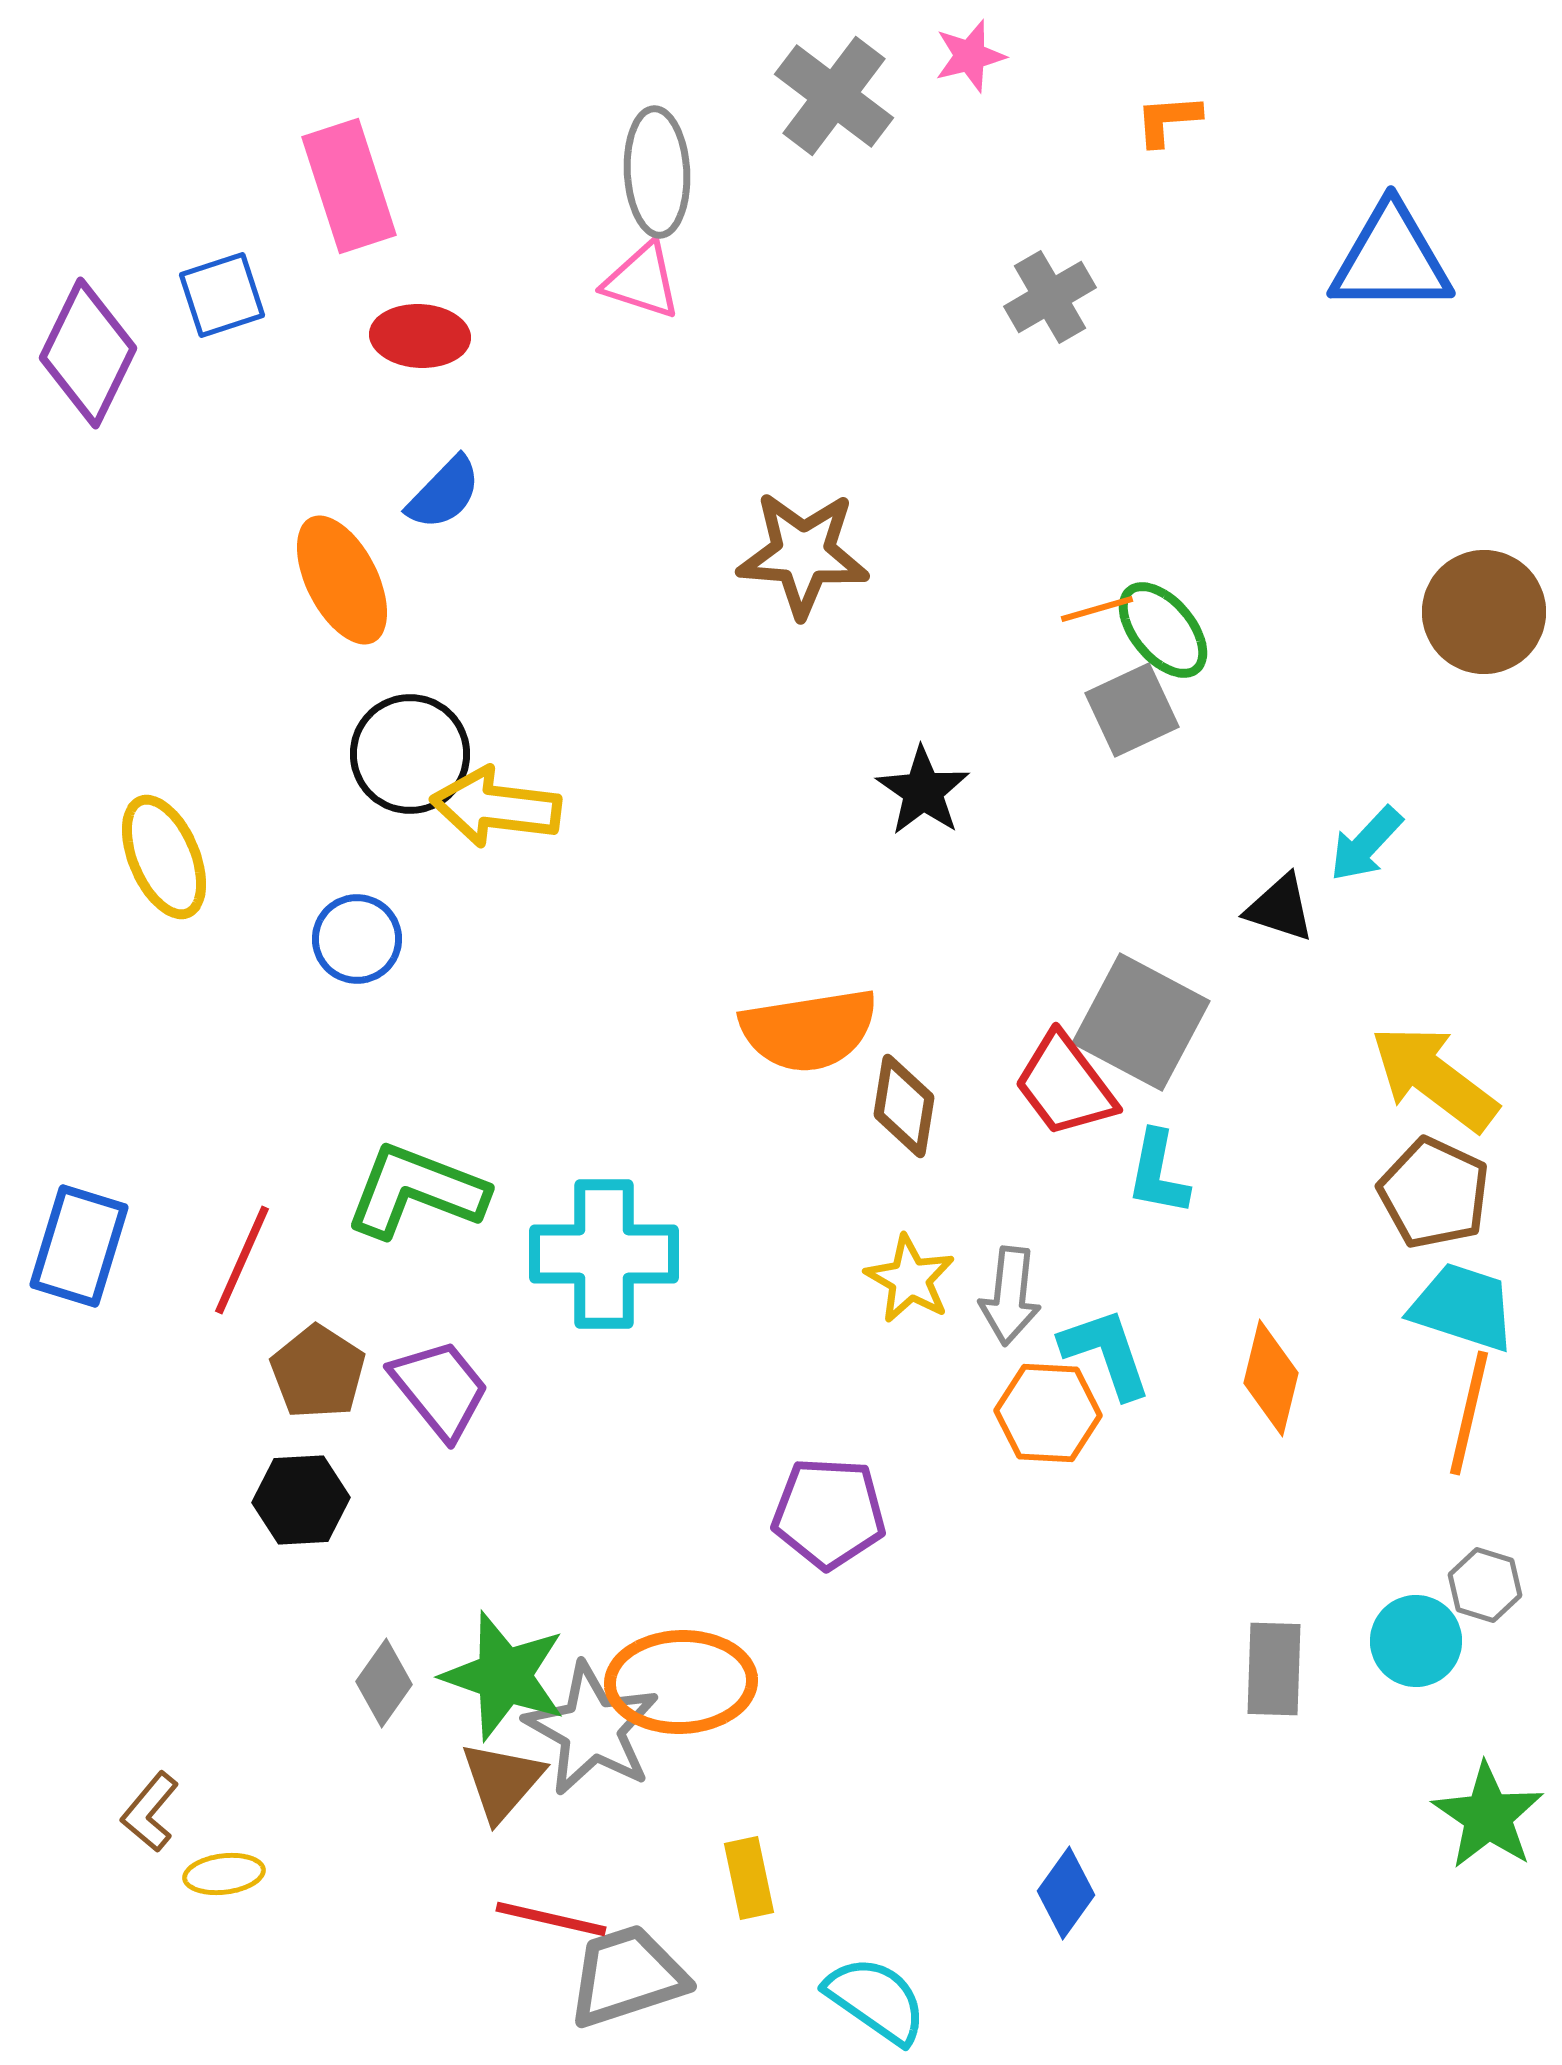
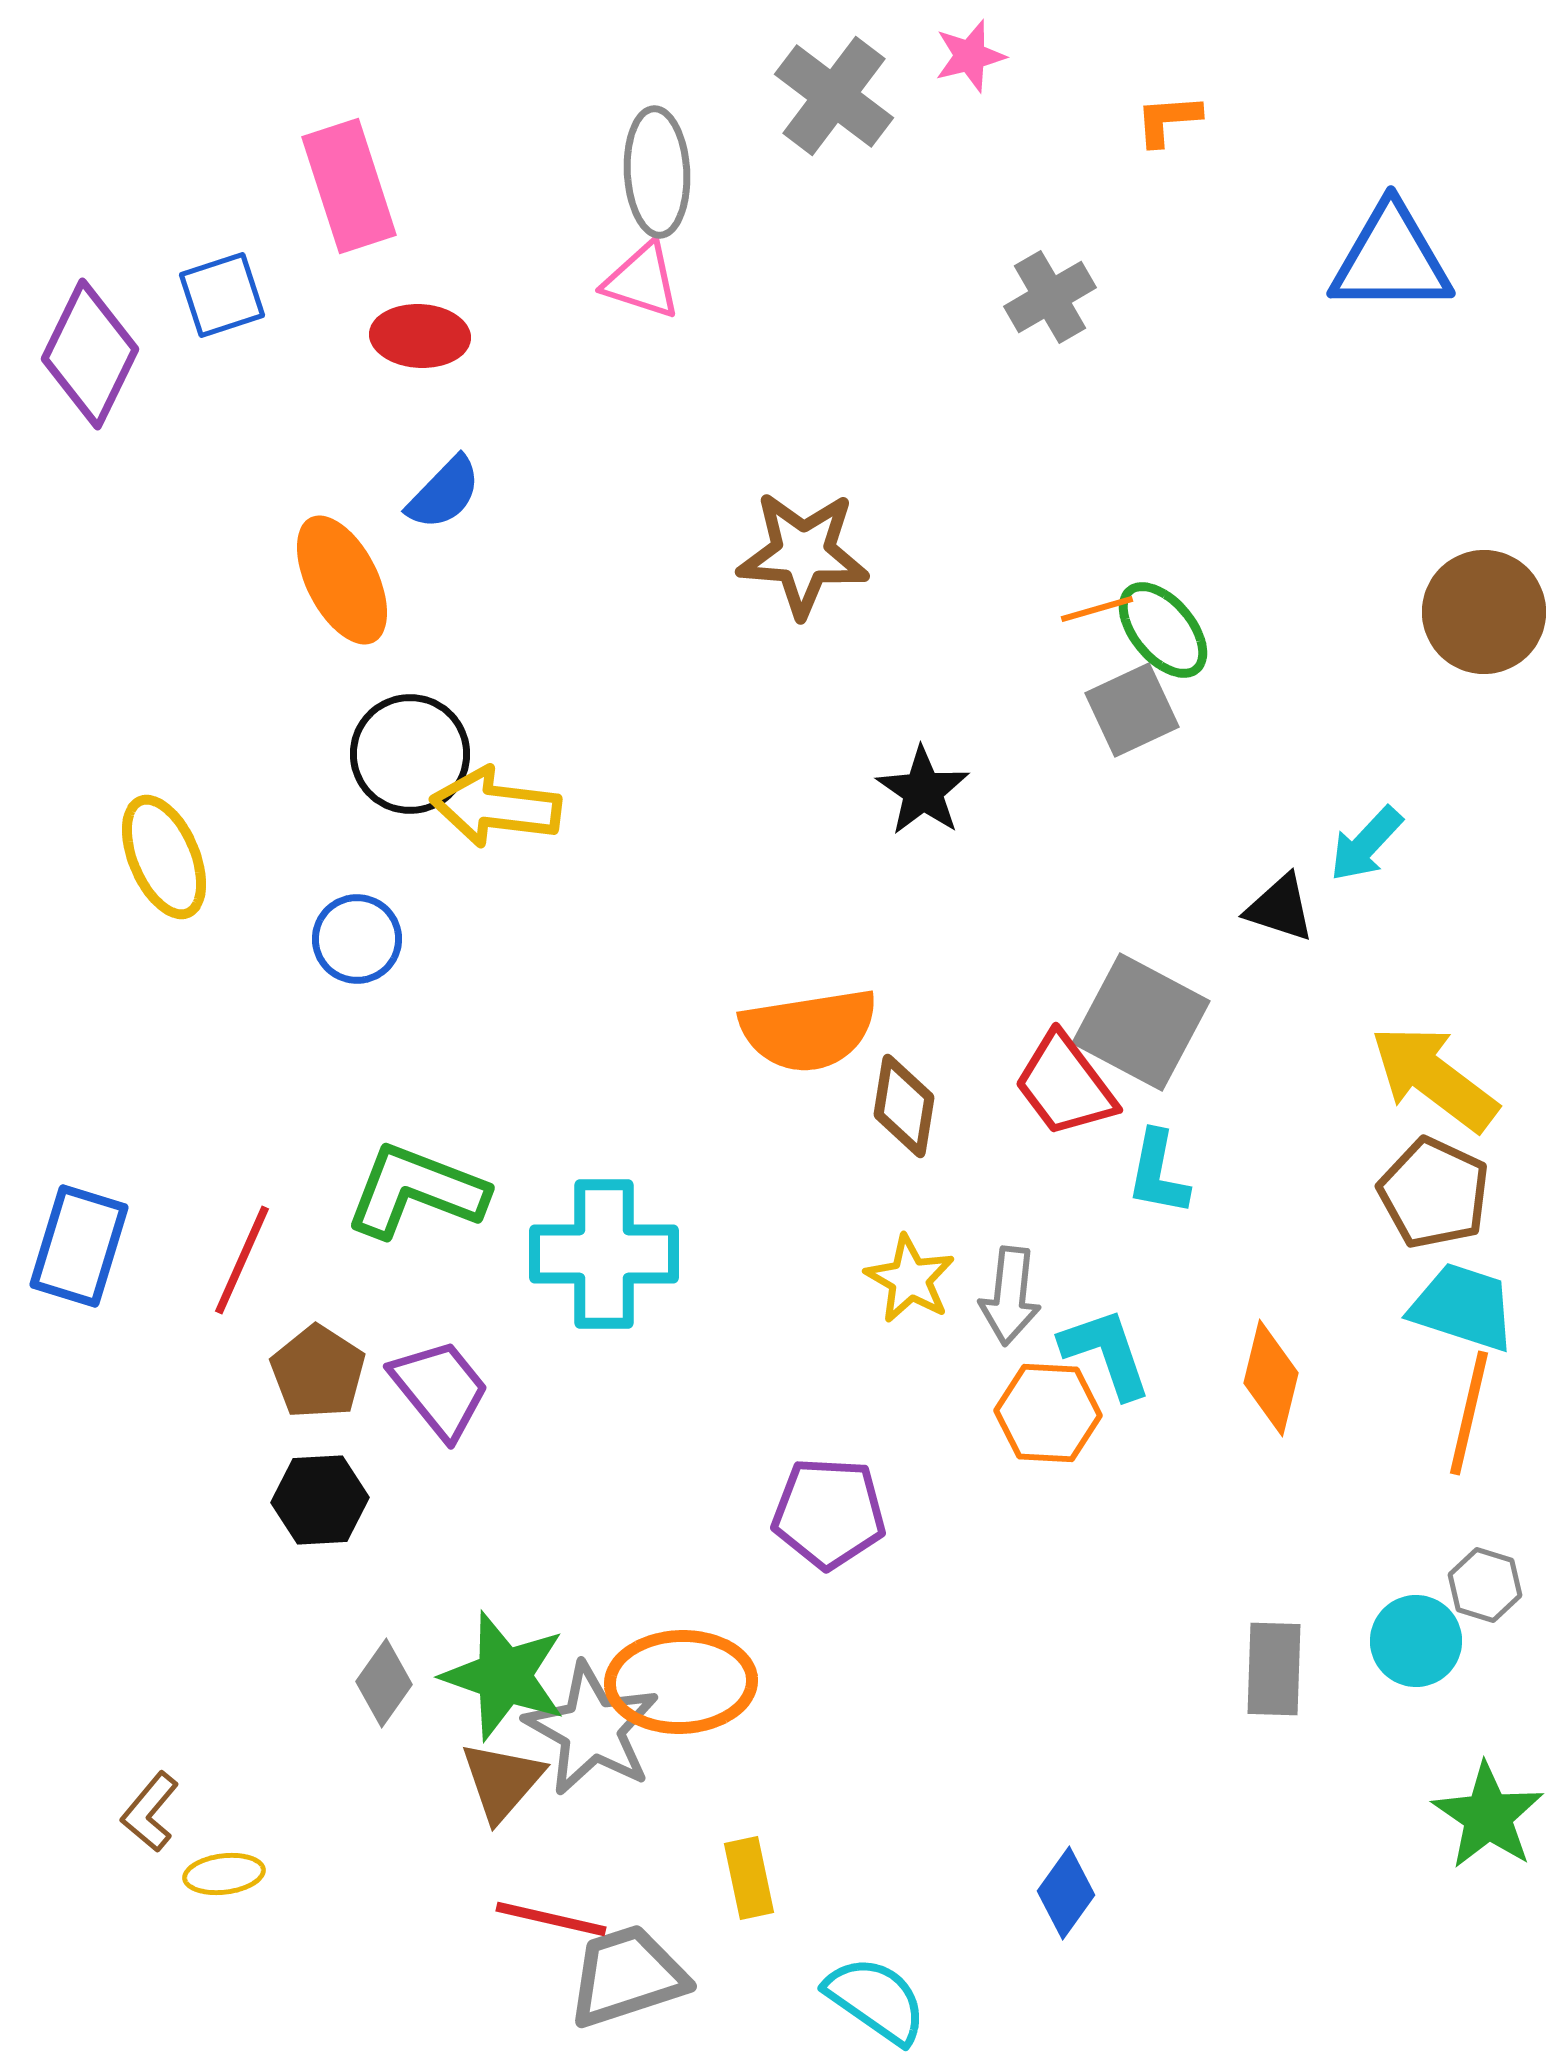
purple diamond at (88, 353): moved 2 px right, 1 px down
black hexagon at (301, 1500): moved 19 px right
